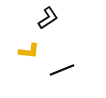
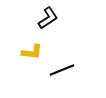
yellow L-shape: moved 3 px right, 1 px down
